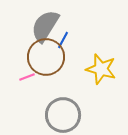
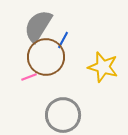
gray semicircle: moved 7 px left
yellow star: moved 2 px right, 2 px up
pink line: moved 2 px right
